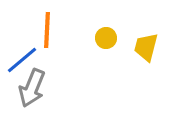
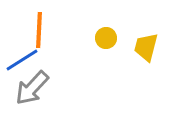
orange line: moved 8 px left
blue line: rotated 8 degrees clockwise
gray arrow: rotated 21 degrees clockwise
